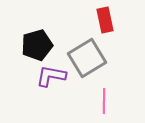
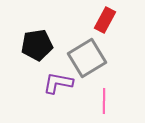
red rectangle: rotated 40 degrees clockwise
black pentagon: rotated 8 degrees clockwise
purple L-shape: moved 7 px right, 7 px down
